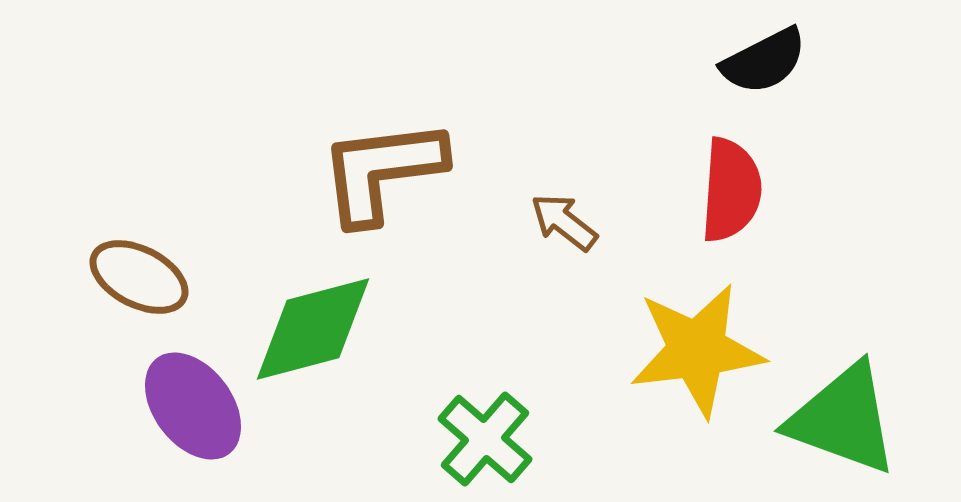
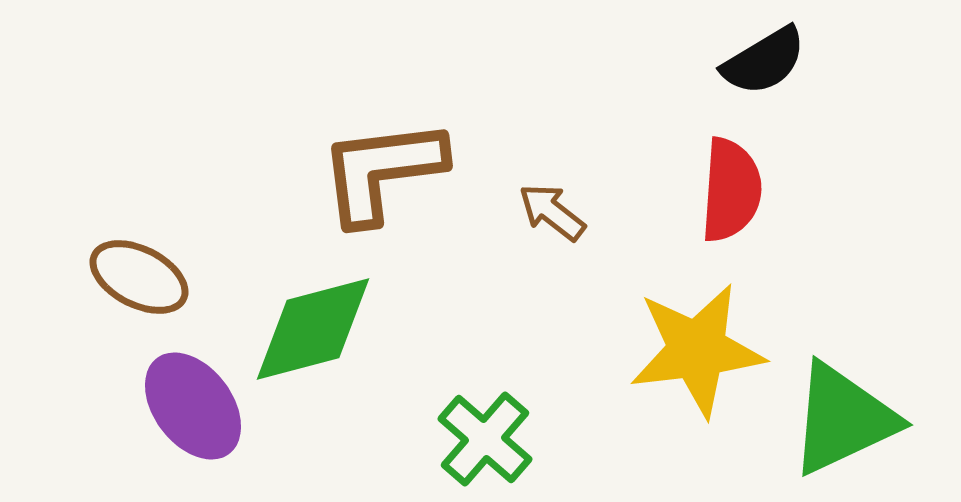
black semicircle: rotated 4 degrees counterclockwise
brown arrow: moved 12 px left, 10 px up
green triangle: rotated 45 degrees counterclockwise
